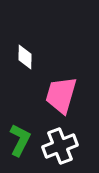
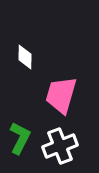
green L-shape: moved 2 px up
